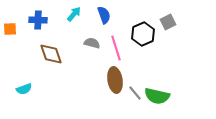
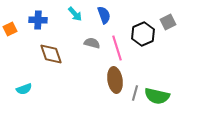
cyan arrow: moved 1 px right; rotated 98 degrees clockwise
orange square: rotated 24 degrees counterclockwise
pink line: moved 1 px right
gray line: rotated 56 degrees clockwise
